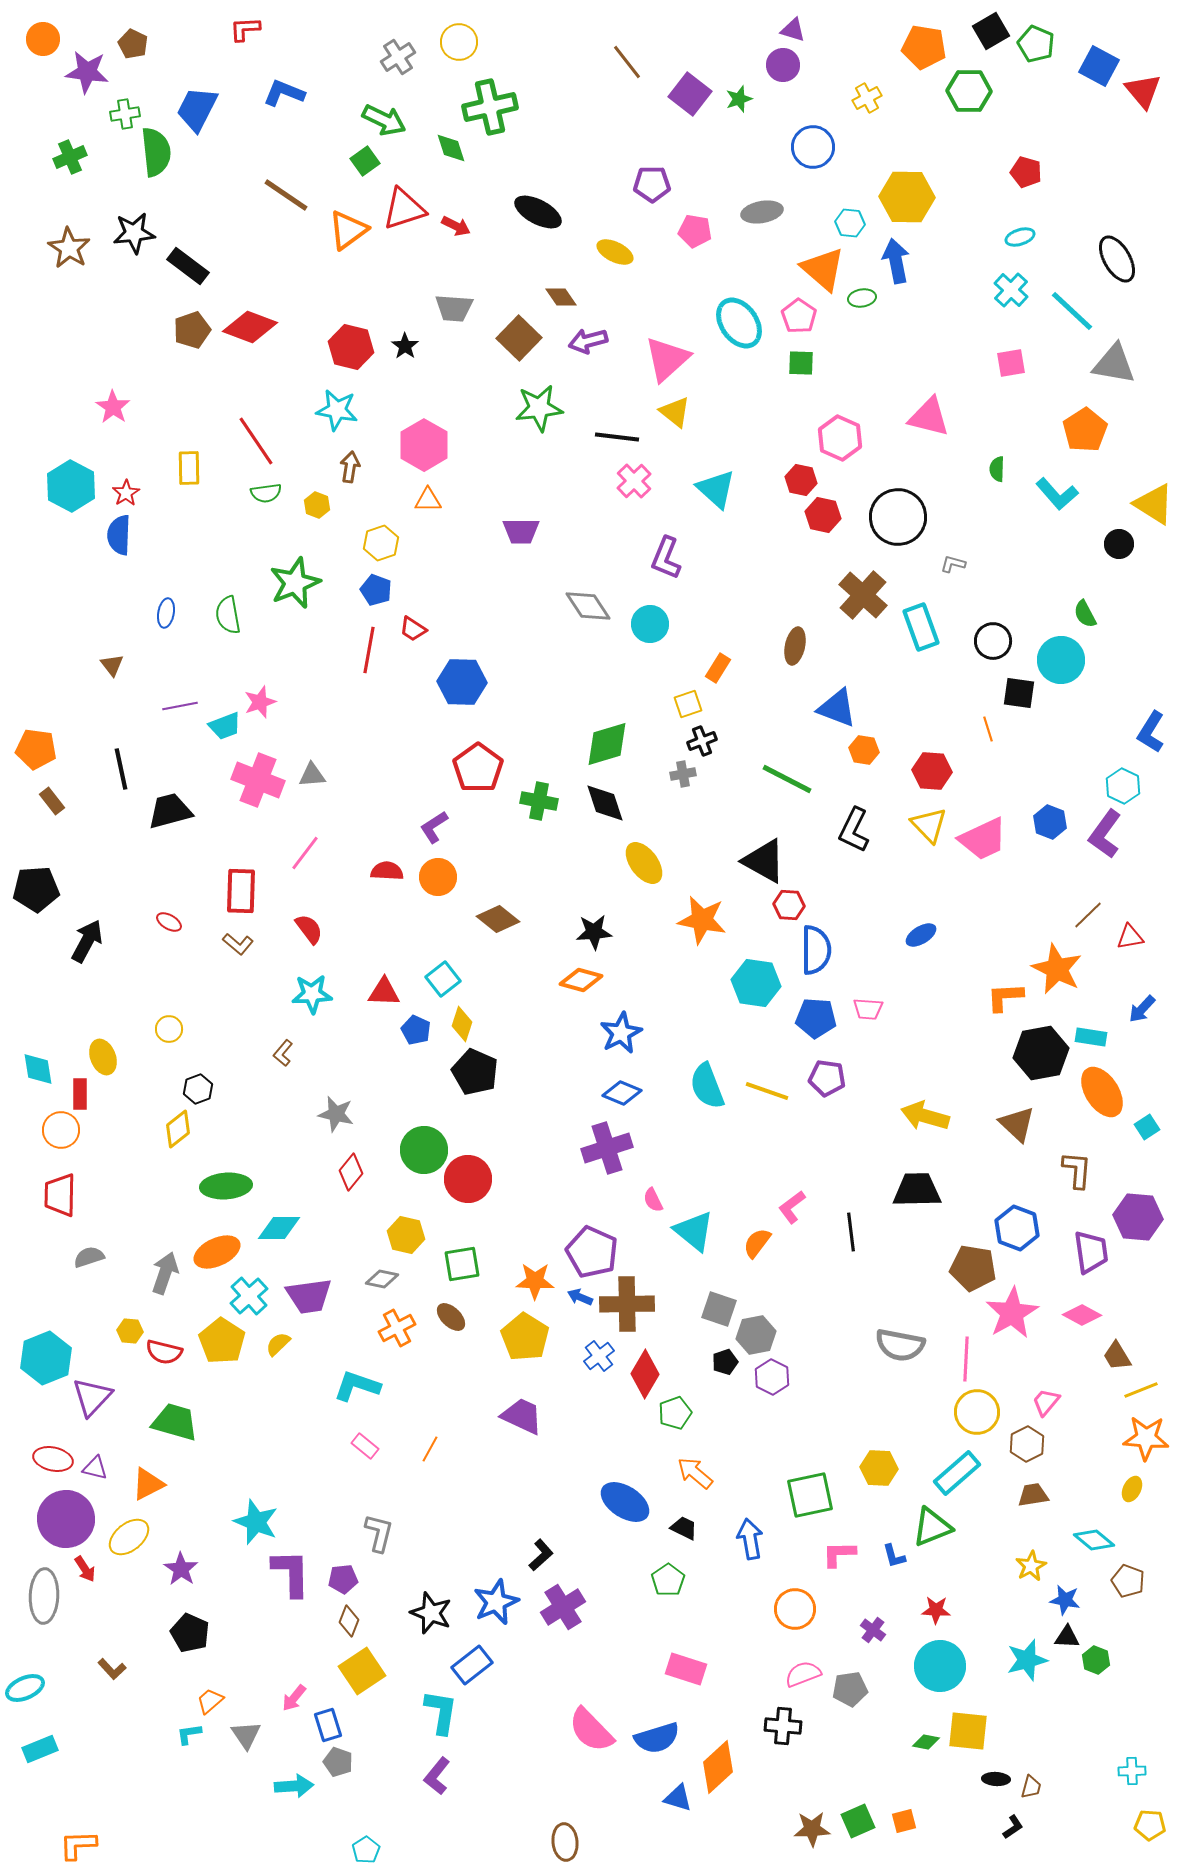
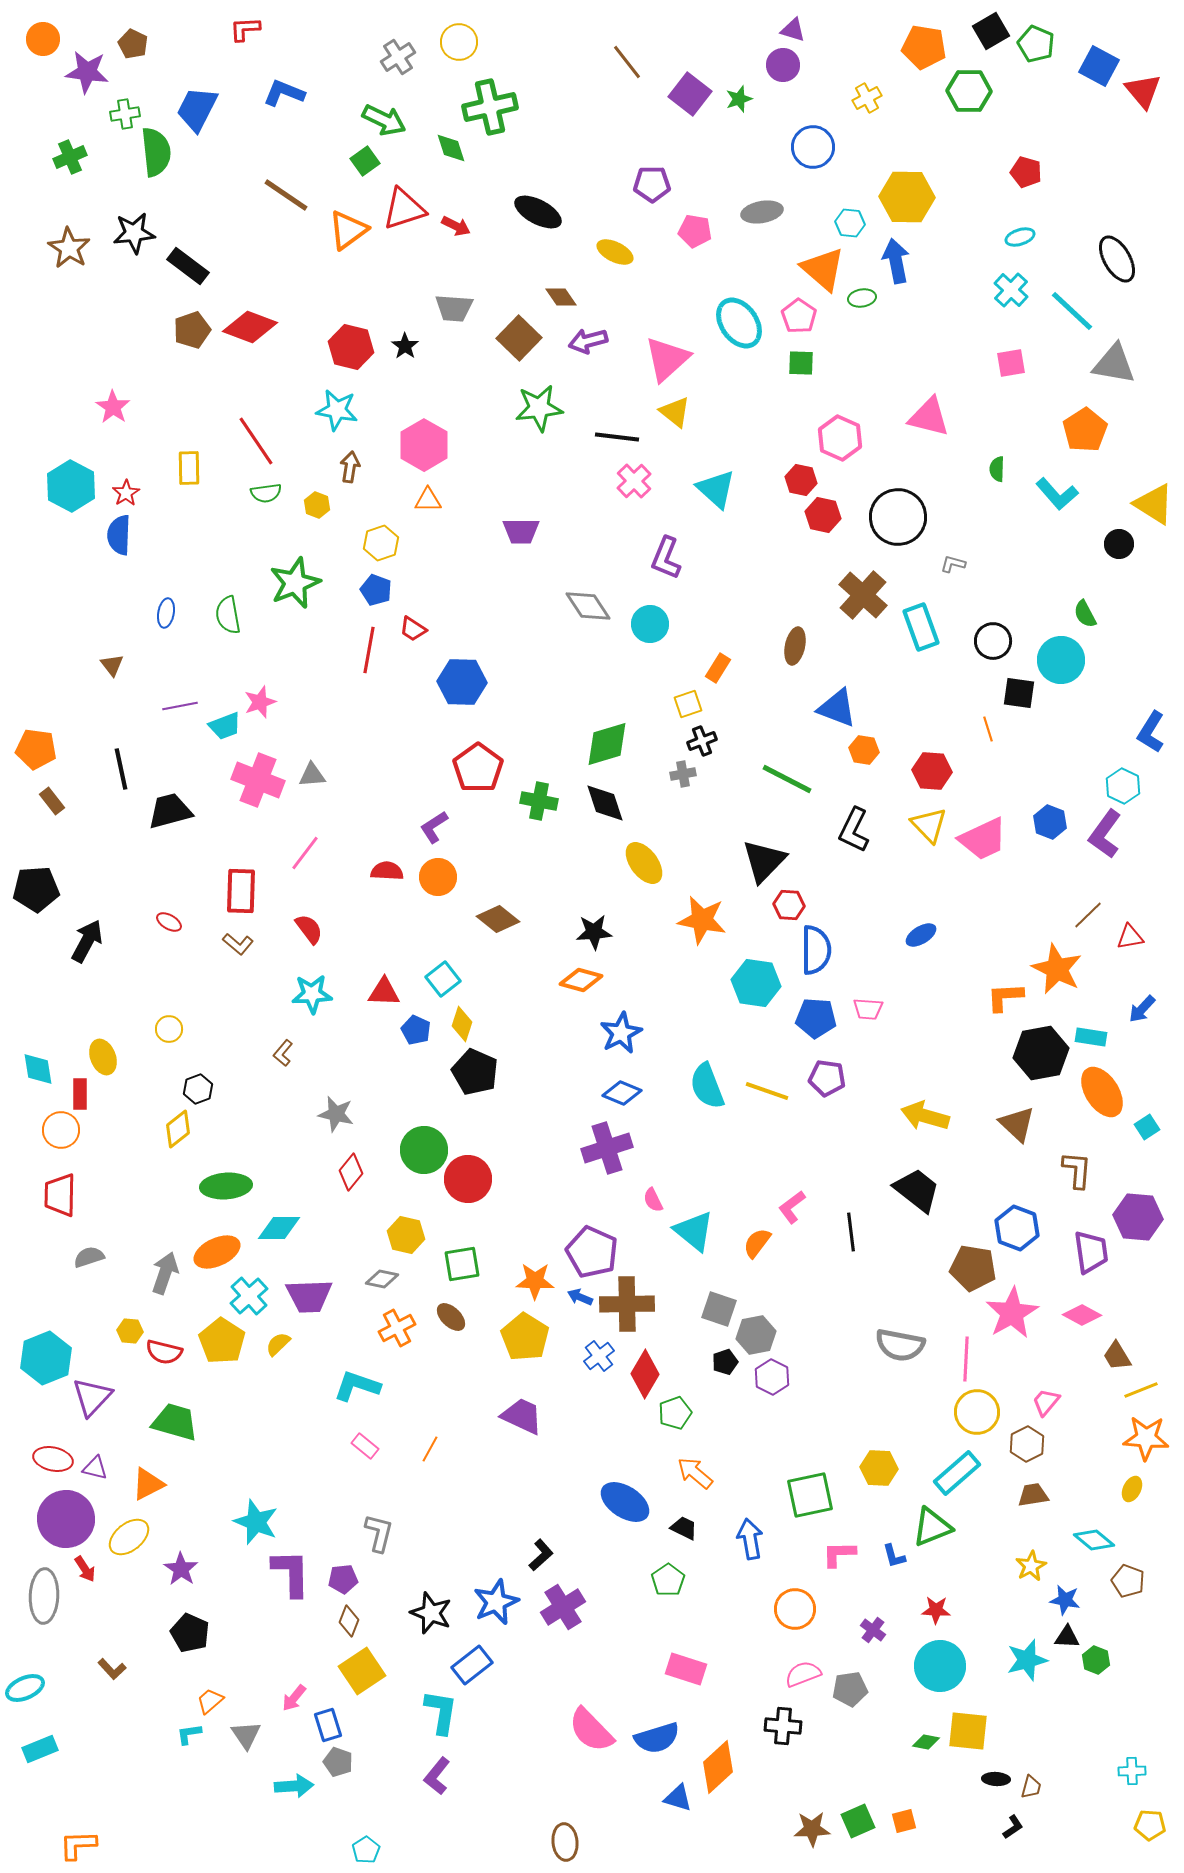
black triangle at (764, 861): rotated 45 degrees clockwise
black trapezoid at (917, 1190): rotated 39 degrees clockwise
purple trapezoid at (309, 1296): rotated 6 degrees clockwise
